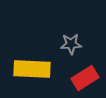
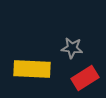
gray star: moved 1 px right, 4 px down; rotated 10 degrees clockwise
